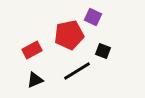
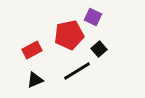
black square: moved 4 px left, 2 px up; rotated 28 degrees clockwise
